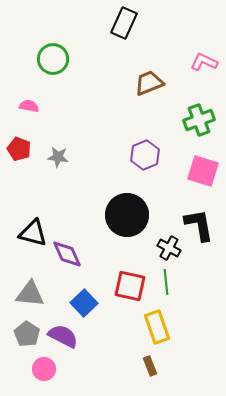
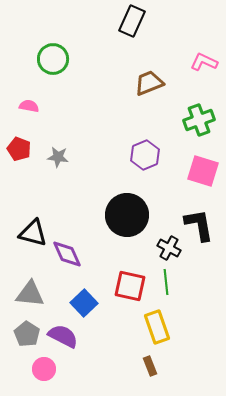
black rectangle: moved 8 px right, 2 px up
